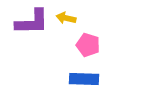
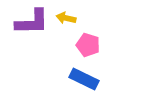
blue rectangle: rotated 24 degrees clockwise
